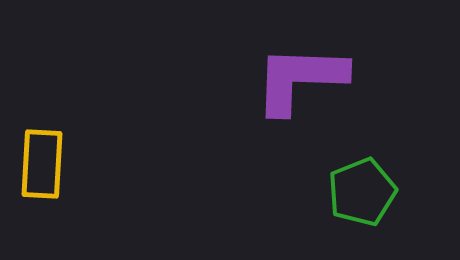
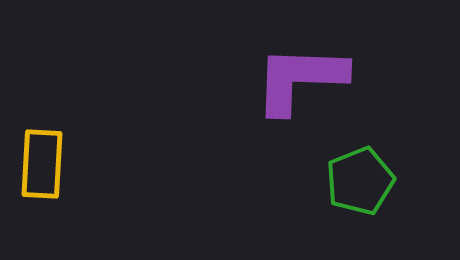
green pentagon: moved 2 px left, 11 px up
